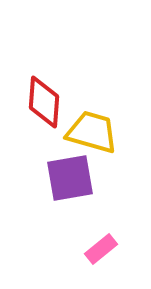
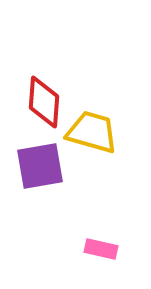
purple square: moved 30 px left, 12 px up
pink rectangle: rotated 52 degrees clockwise
